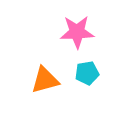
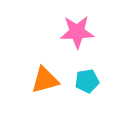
cyan pentagon: moved 8 px down
